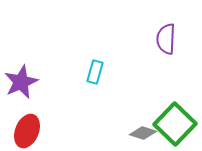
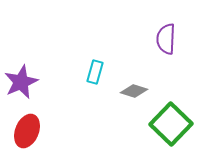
green square: moved 4 px left
gray diamond: moved 9 px left, 42 px up
